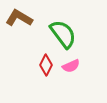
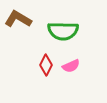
brown L-shape: moved 1 px left, 1 px down
green semicircle: moved 3 px up; rotated 128 degrees clockwise
